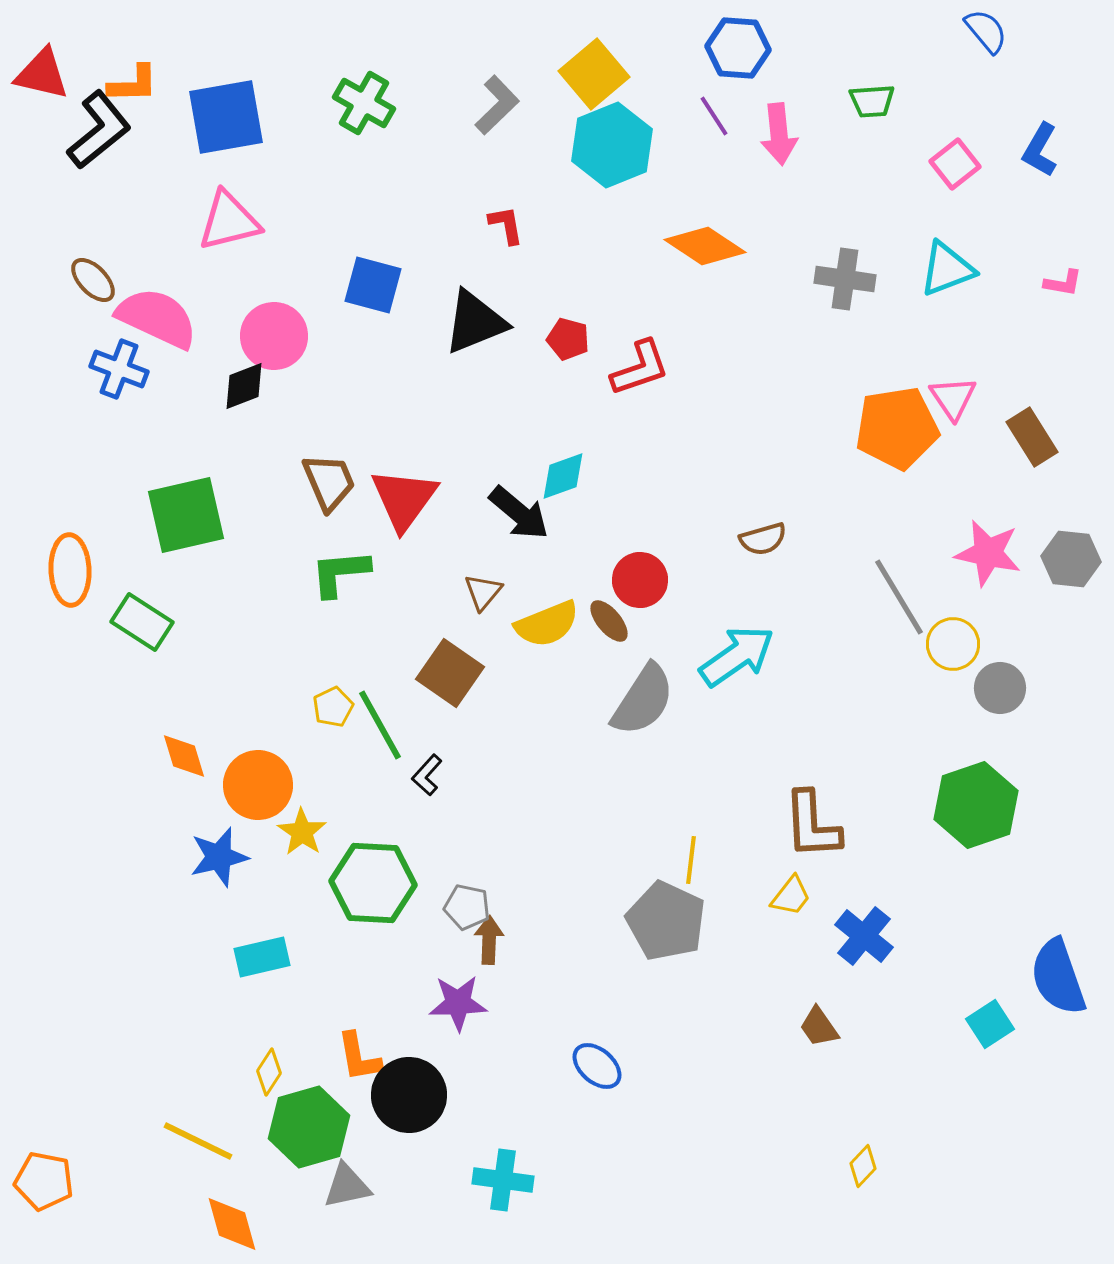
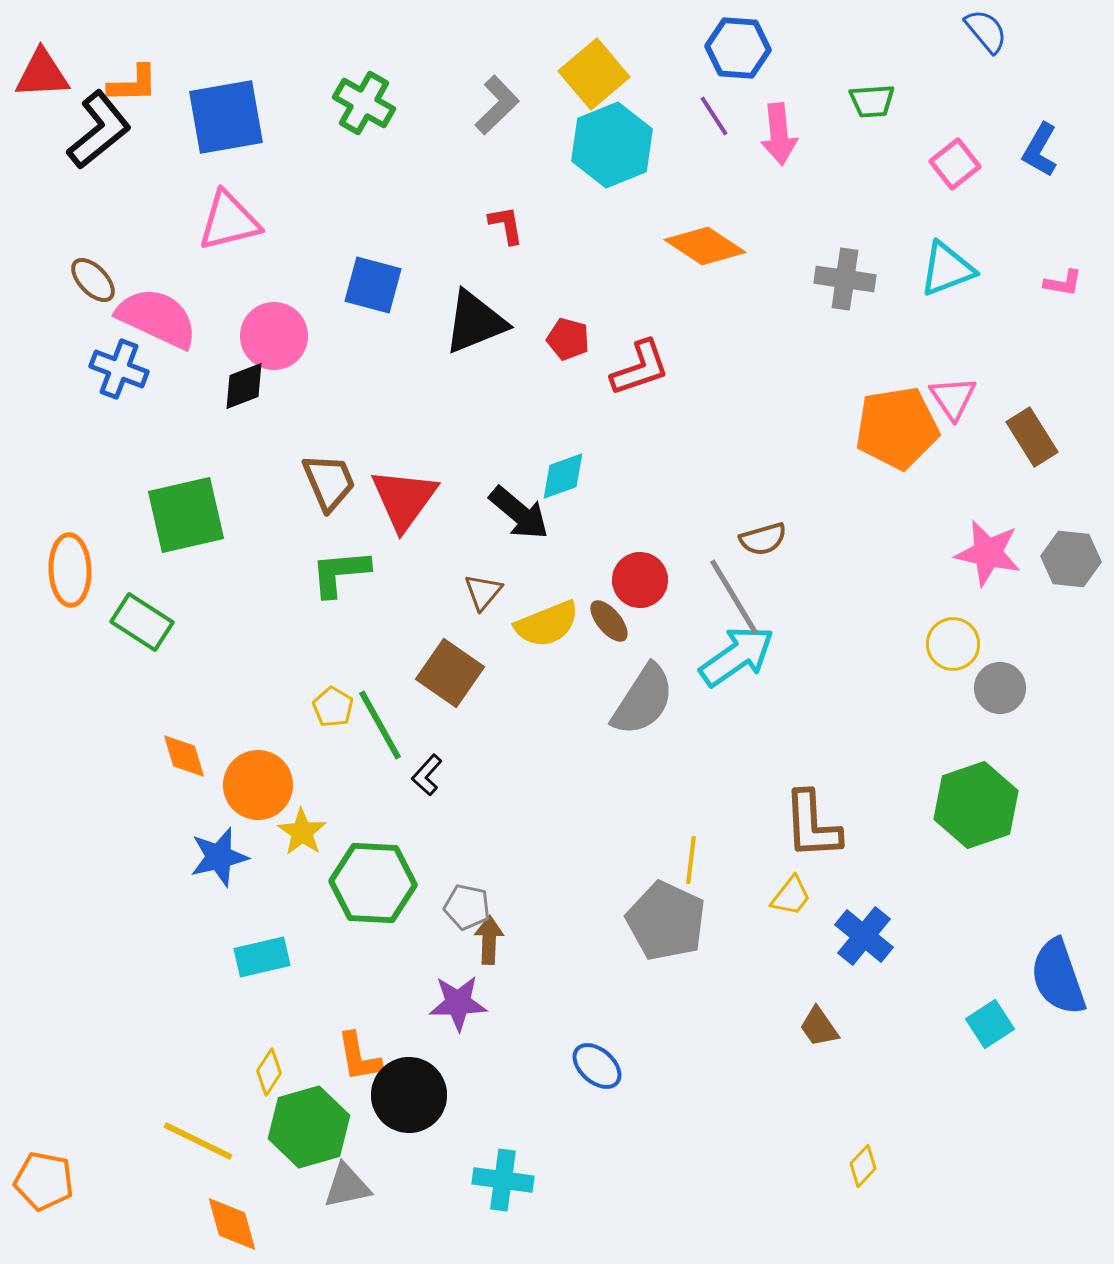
red triangle at (42, 74): rotated 16 degrees counterclockwise
gray line at (899, 597): moved 165 px left
yellow pentagon at (333, 707): rotated 15 degrees counterclockwise
